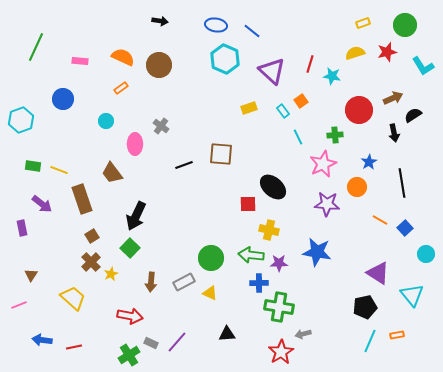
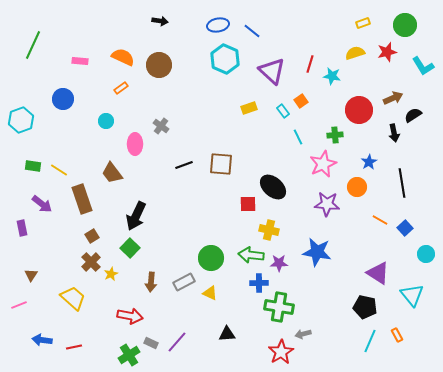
blue ellipse at (216, 25): moved 2 px right; rotated 20 degrees counterclockwise
green line at (36, 47): moved 3 px left, 2 px up
brown square at (221, 154): moved 10 px down
yellow line at (59, 170): rotated 12 degrees clockwise
black pentagon at (365, 307): rotated 25 degrees clockwise
orange rectangle at (397, 335): rotated 72 degrees clockwise
